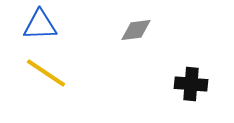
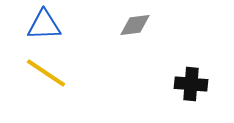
blue triangle: moved 4 px right
gray diamond: moved 1 px left, 5 px up
